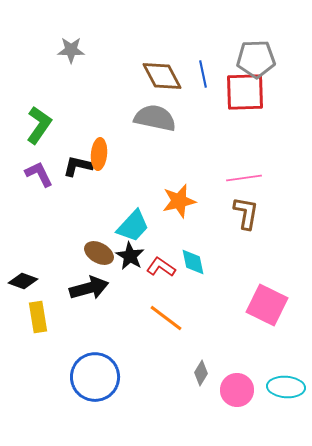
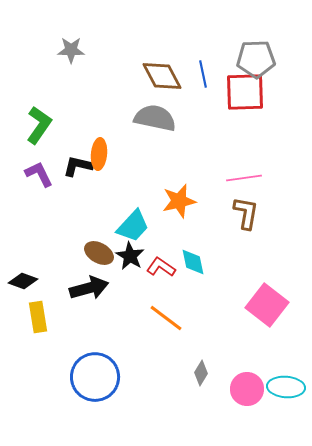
pink square: rotated 12 degrees clockwise
pink circle: moved 10 px right, 1 px up
